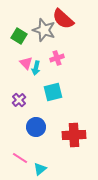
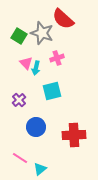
gray star: moved 2 px left, 3 px down
cyan square: moved 1 px left, 1 px up
